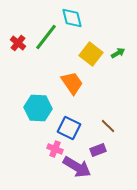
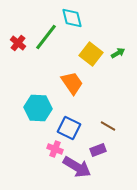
brown line: rotated 14 degrees counterclockwise
